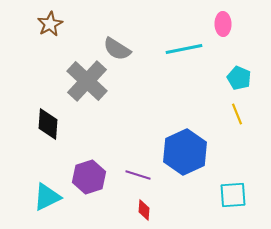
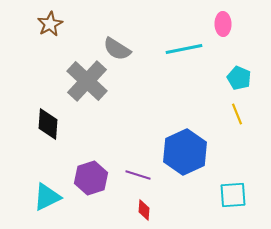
purple hexagon: moved 2 px right, 1 px down
